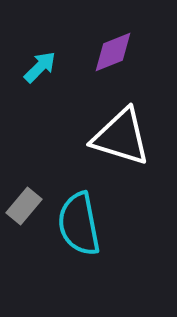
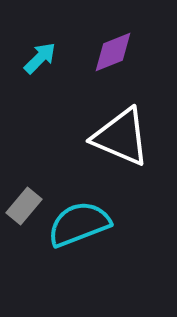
cyan arrow: moved 9 px up
white triangle: rotated 6 degrees clockwise
cyan semicircle: rotated 80 degrees clockwise
